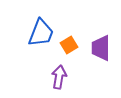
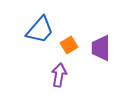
blue trapezoid: moved 1 px left, 3 px up; rotated 20 degrees clockwise
purple arrow: moved 2 px up
